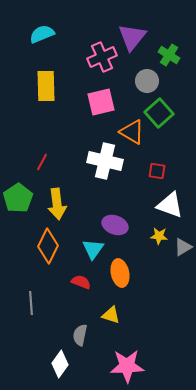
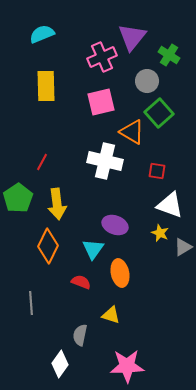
yellow star: moved 1 px right, 3 px up; rotated 18 degrees clockwise
